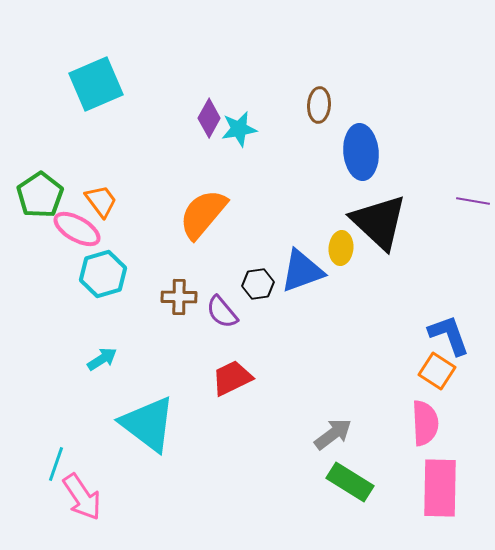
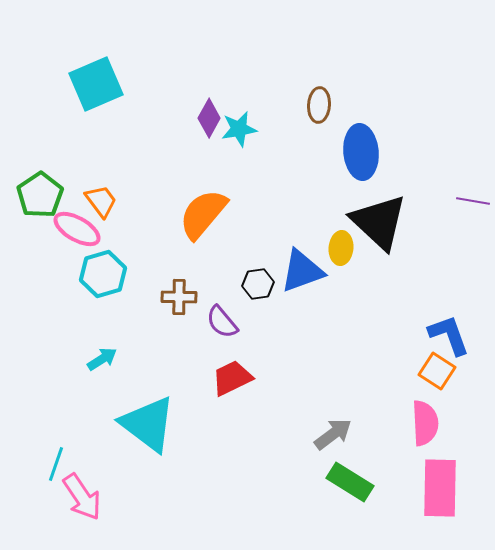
purple semicircle: moved 10 px down
